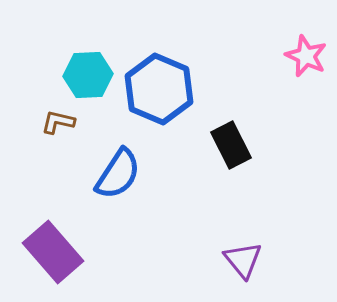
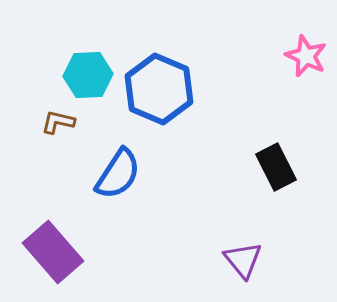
black rectangle: moved 45 px right, 22 px down
